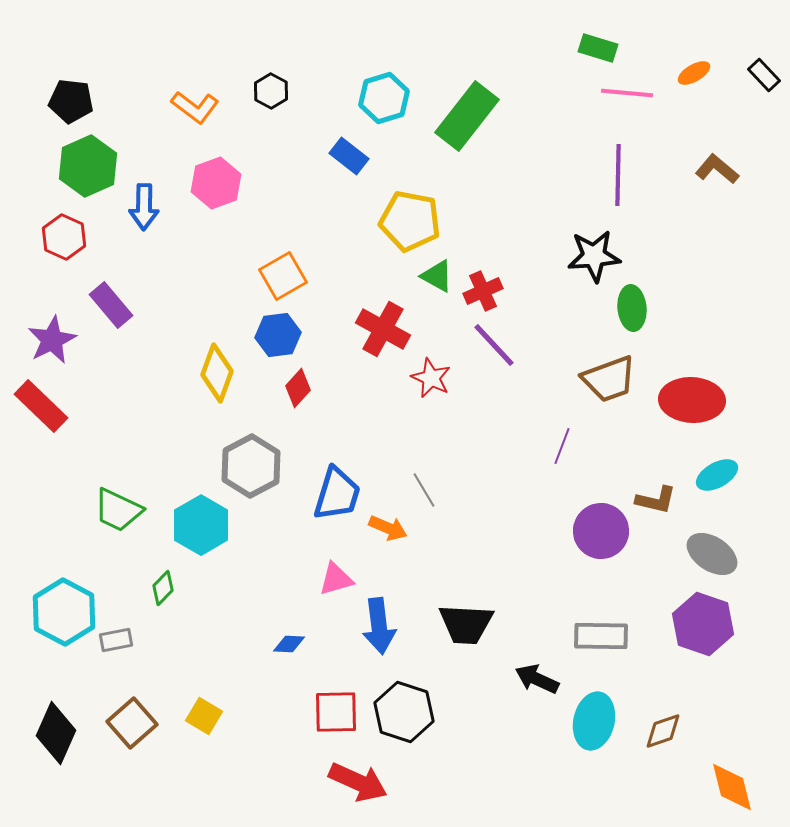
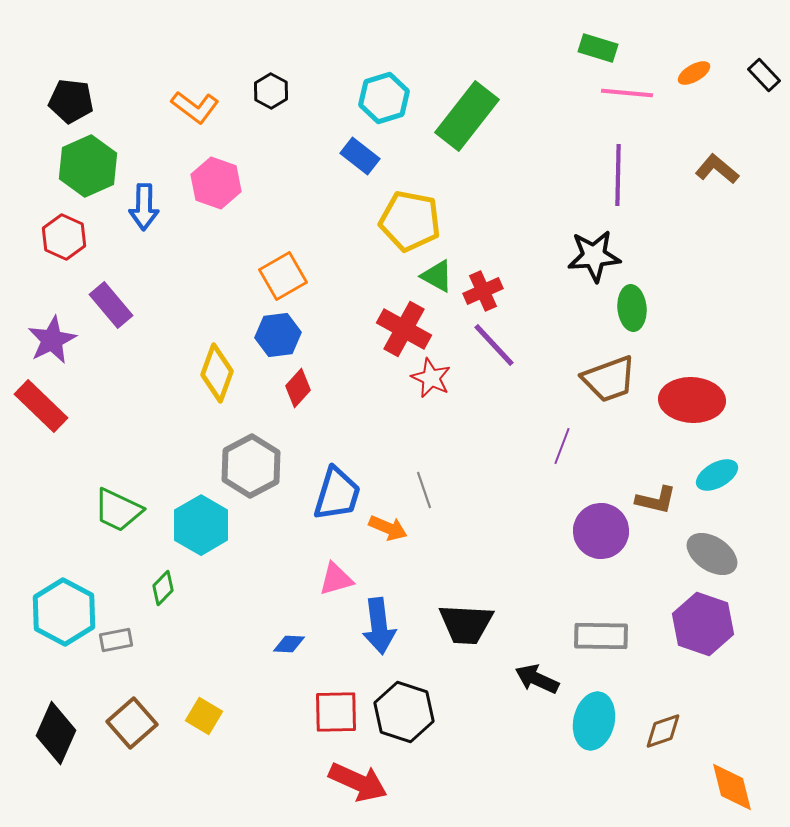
blue rectangle at (349, 156): moved 11 px right
pink hexagon at (216, 183): rotated 21 degrees counterclockwise
red cross at (383, 329): moved 21 px right
gray line at (424, 490): rotated 12 degrees clockwise
